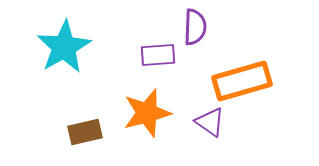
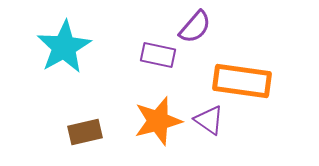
purple semicircle: rotated 39 degrees clockwise
purple rectangle: rotated 16 degrees clockwise
orange rectangle: rotated 24 degrees clockwise
orange star: moved 11 px right, 8 px down
purple triangle: moved 1 px left, 2 px up
